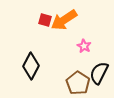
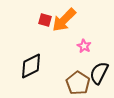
orange arrow: rotated 12 degrees counterclockwise
black diamond: rotated 36 degrees clockwise
